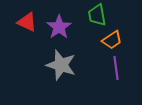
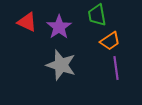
orange trapezoid: moved 2 px left, 1 px down
